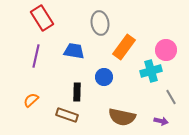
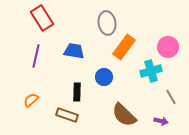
gray ellipse: moved 7 px right
pink circle: moved 2 px right, 3 px up
brown semicircle: moved 2 px right, 2 px up; rotated 32 degrees clockwise
